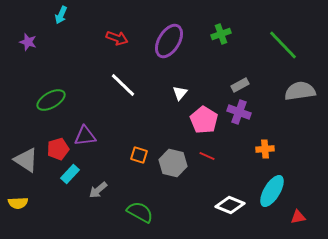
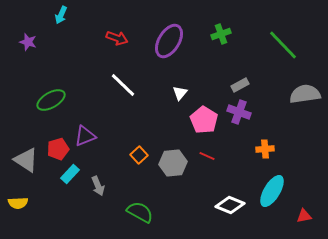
gray semicircle: moved 5 px right, 3 px down
purple triangle: rotated 15 degrees counterclockwise
orange square: rotated 30 degrees clockwise
gray hexagon: rotated 20 degrees counterclockwise
gray arrow: moved 4 px up; rotated 72 degrees counterclockwise
red triangle: moved 6 px right, 1 px up
